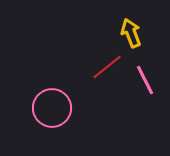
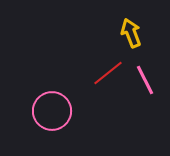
red line: moved 1 px right, 6 px down
pink circle: moved 3 px down
